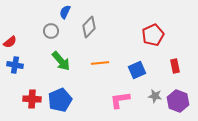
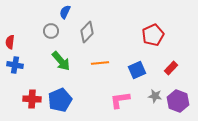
gray diamond: moved 2 px left, 5 px down
red semicircle: rotated 136 degrees clockwise
red rectangle: moved 4 px left, 2 px down; rotated 56 degrees clockwise
